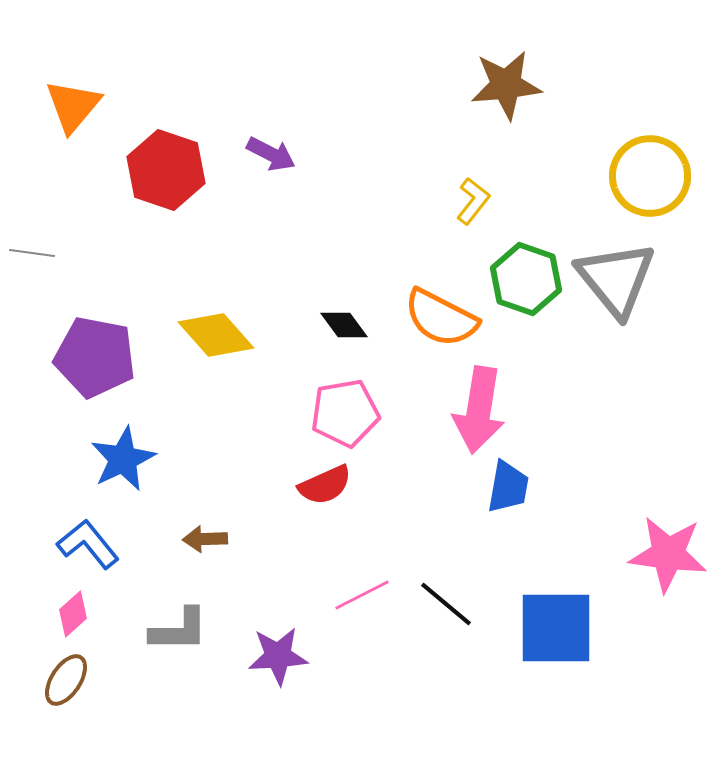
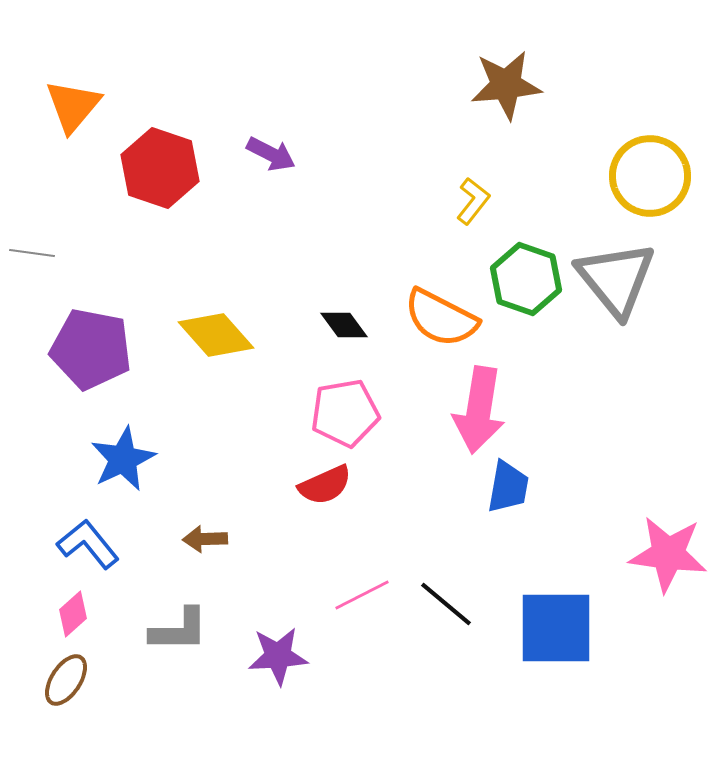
red hexagon: moved 6 px left, 2 px up
purple pentagon: moved 4 px left, 8 px up
